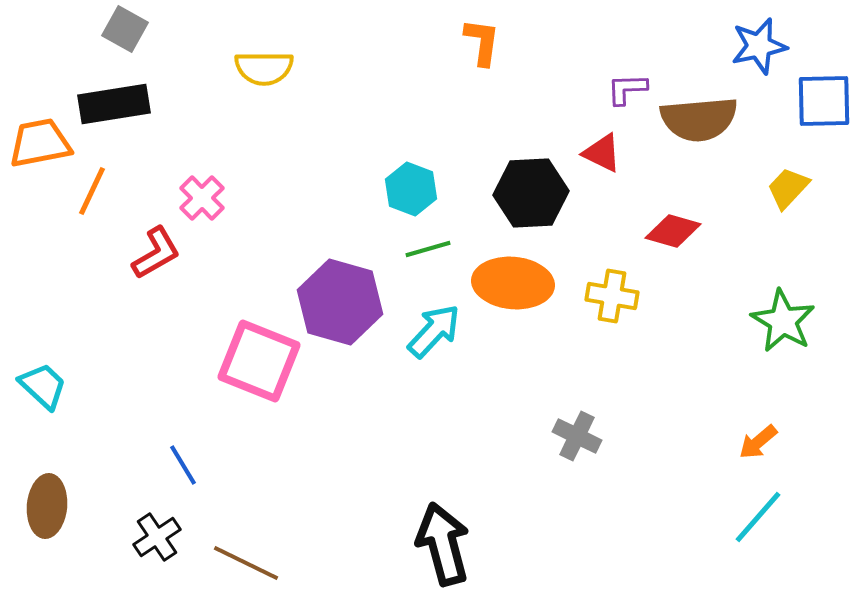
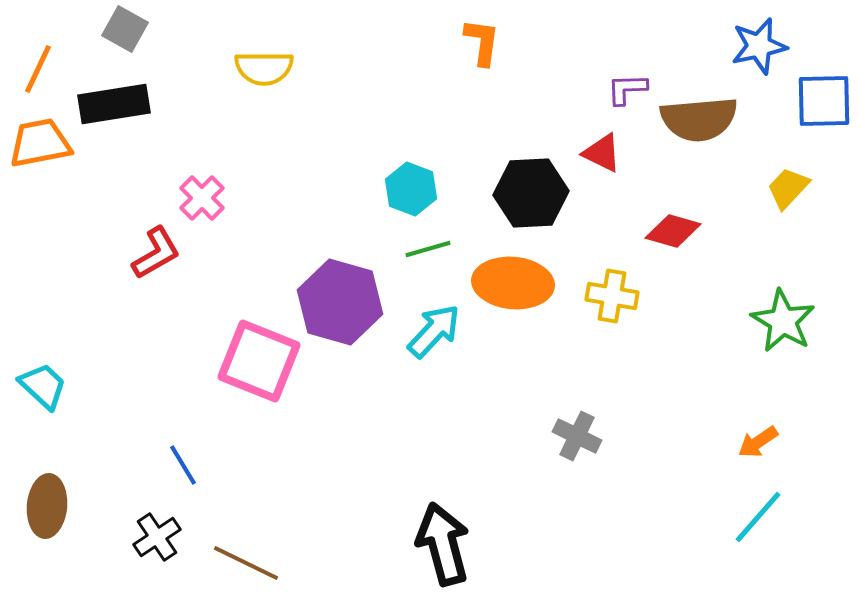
orange line: moved 54 px left, 122 px up
orange arrow: rotated 6 degrees clockwise
